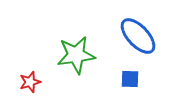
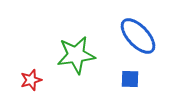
red star: moved 1 px right, 2 px up
